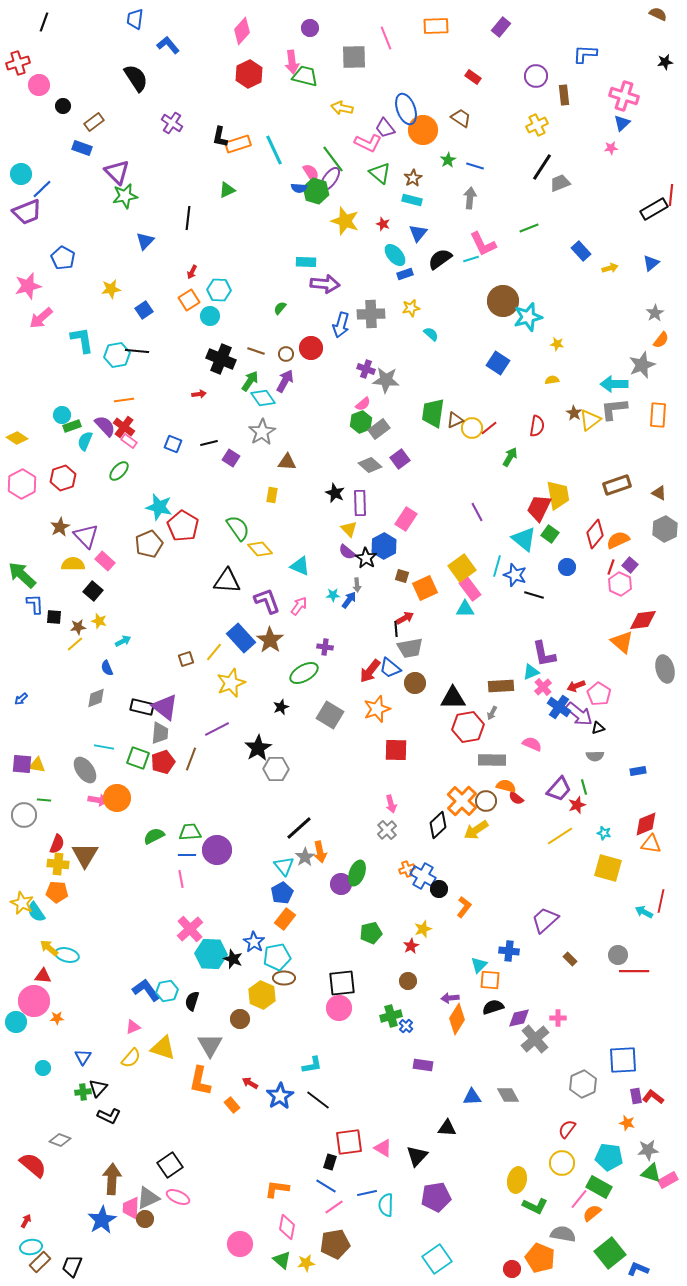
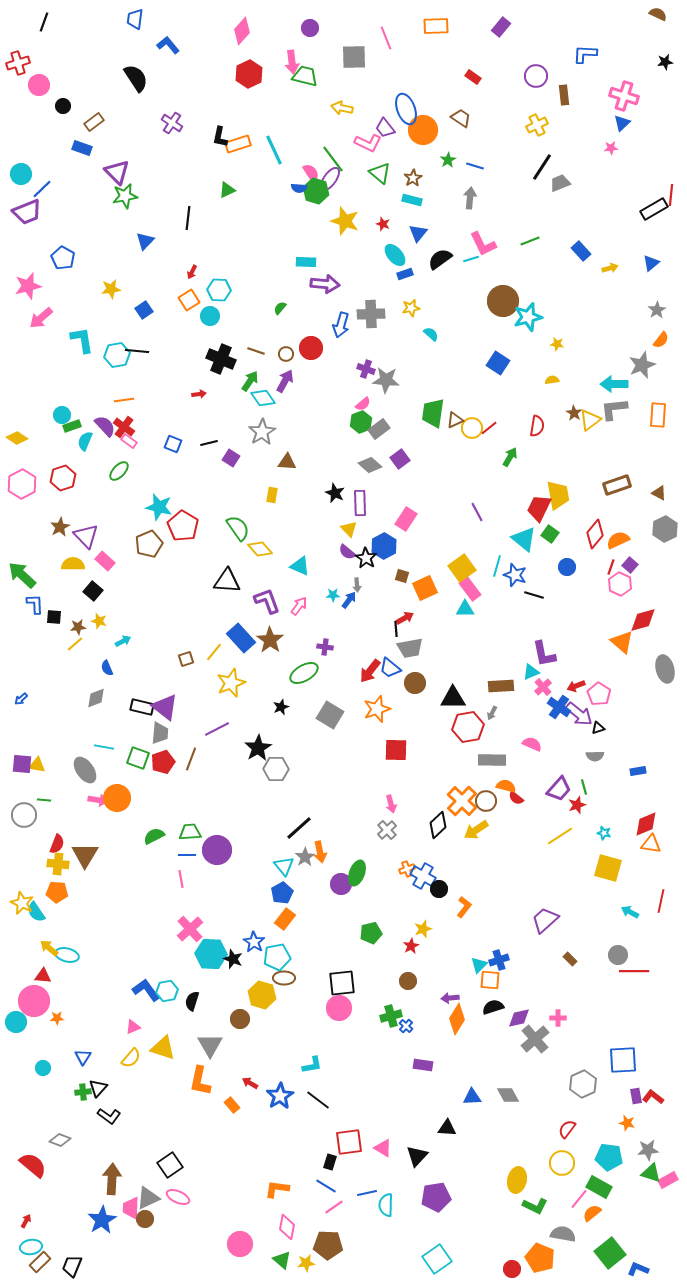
green line at (529, 228): moved 1 px right, 13 px down
gray star at (655, 313): moved 2 px right, 3 px up
red diamond at (643, 620): rotated 8 degrees counterclockwise
cyan arrow at (644, 912): moved 14 px left
blue cross at (509, 951): moved 10 px left, 9 px down; rotated 24 degrees counterclockwise
yellow hexagon at (262, 995): rotated 8 degrees counterclockwise
black L-shape at (109, 1116): rotated 10 degrees clockwise
brown pentagon at (335, 1244): moved 7 px left, 1 px down; rotated 12 degrees clockwise
